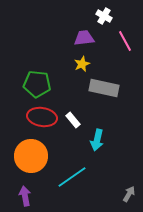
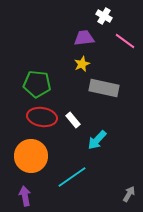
pink line: rotated 25 degrees counterclockwise
cyan arrow: rotated 30 degrees clockwise
